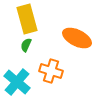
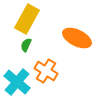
yellow rectangle: rotated 44 degrees clockwise
orange cross: moved 5 px left; rotated 15 degrees clockwise
